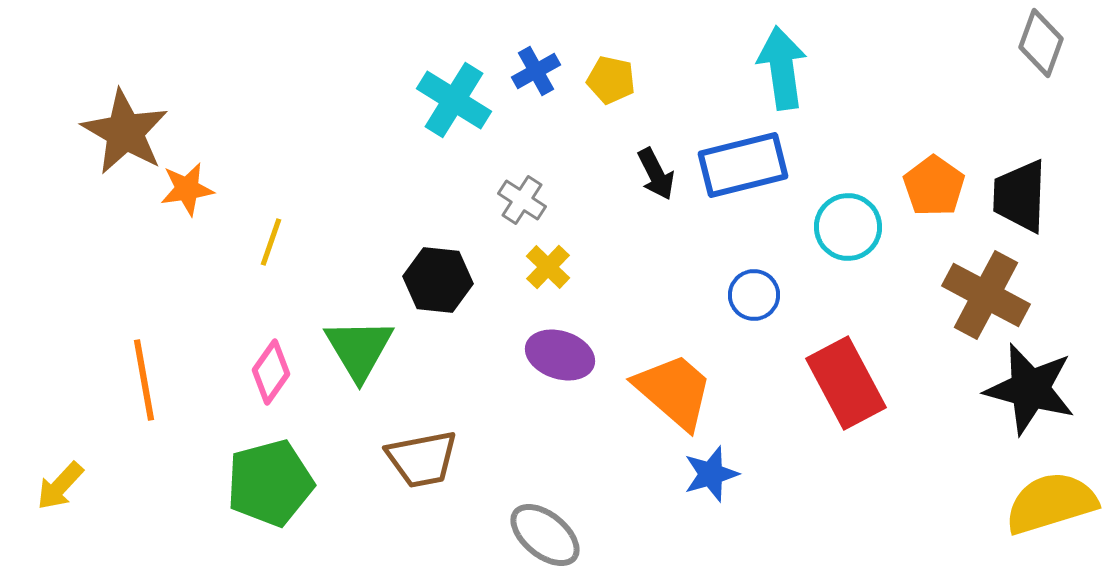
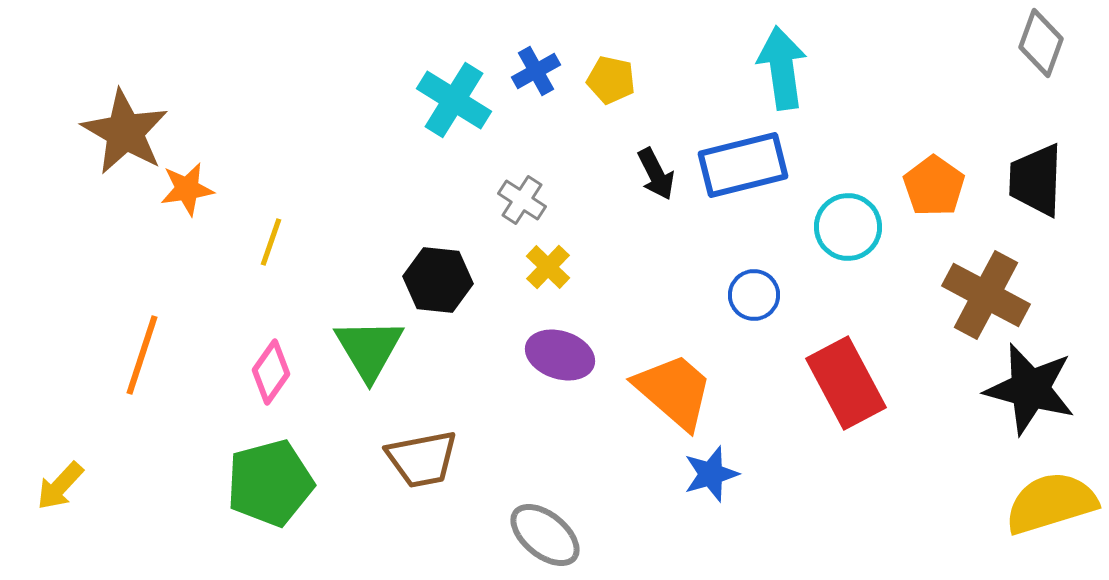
black trapezoid: moved 16 px right, 16 px up
green triangle: moved 10 px right
orange line: moved 2 px left, 25 px up; rotated 28 degrees clockwise
